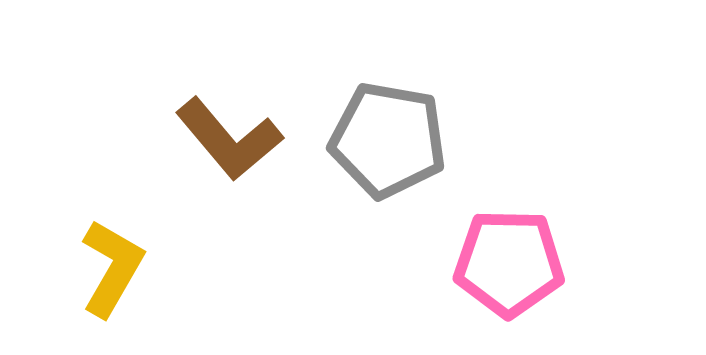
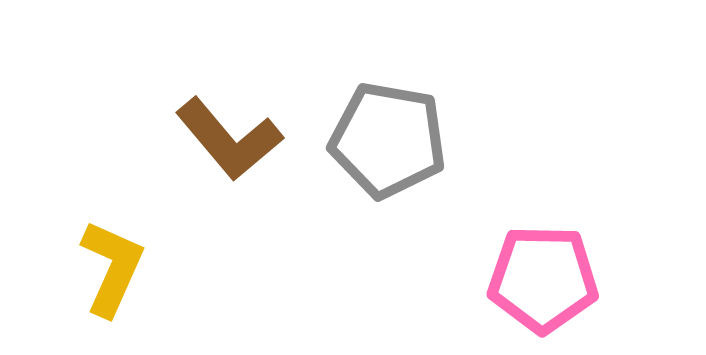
pink pentagon: moved 34 px right, 16 px down
yellow L-shape: rotated 6 degrees counterclockwise
